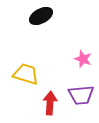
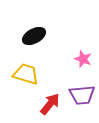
black ellipse: moved 7 px left, 20 px down
purple trapezoid: moved 1 px right
red arrow: moved 1 px down; rotated 35 degrees clockwise
